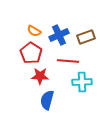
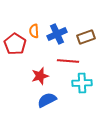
orange semicircle: rotated 56 degrees clockwise
blue cross: moved 2 px left, 1 px up
red pentagon: moved 16 px left, 9 px up
red star: rotated 18 degrees counterclockwise
cyan cross: moved 1 px down
blue semicircle: rotated 48 degrees clockwise
